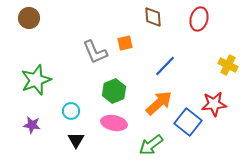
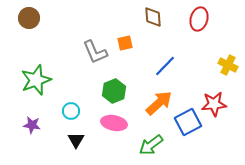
blue square: rotated 24 degrees clockwise
